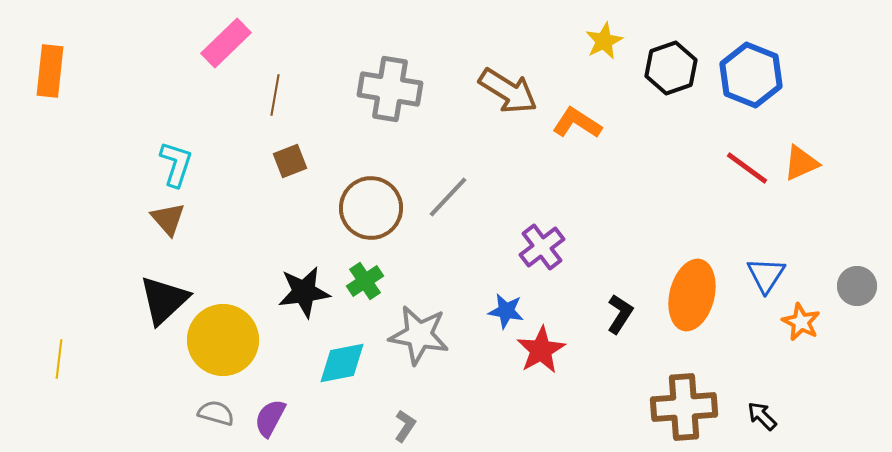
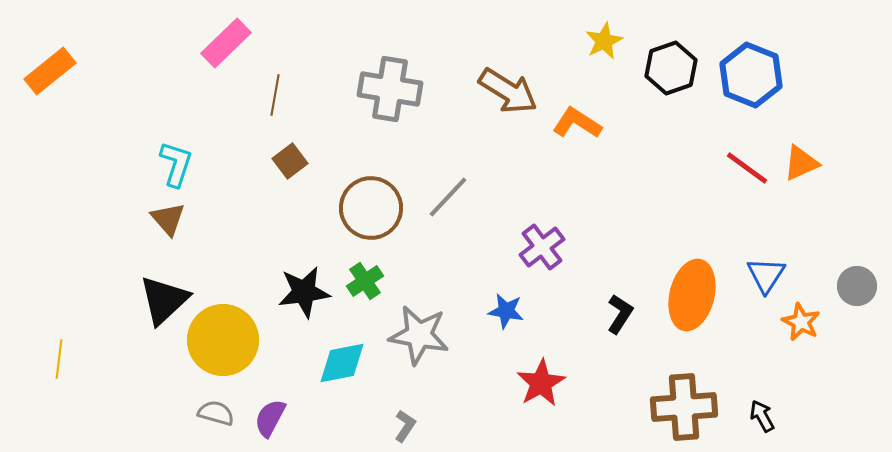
orange rectangle: rotated 45 degrees clockwise
brown square: rotated 16 degrees counterclockwise
red star: moved 33 px down
black arrow: rotated 16 degrees clockwise
